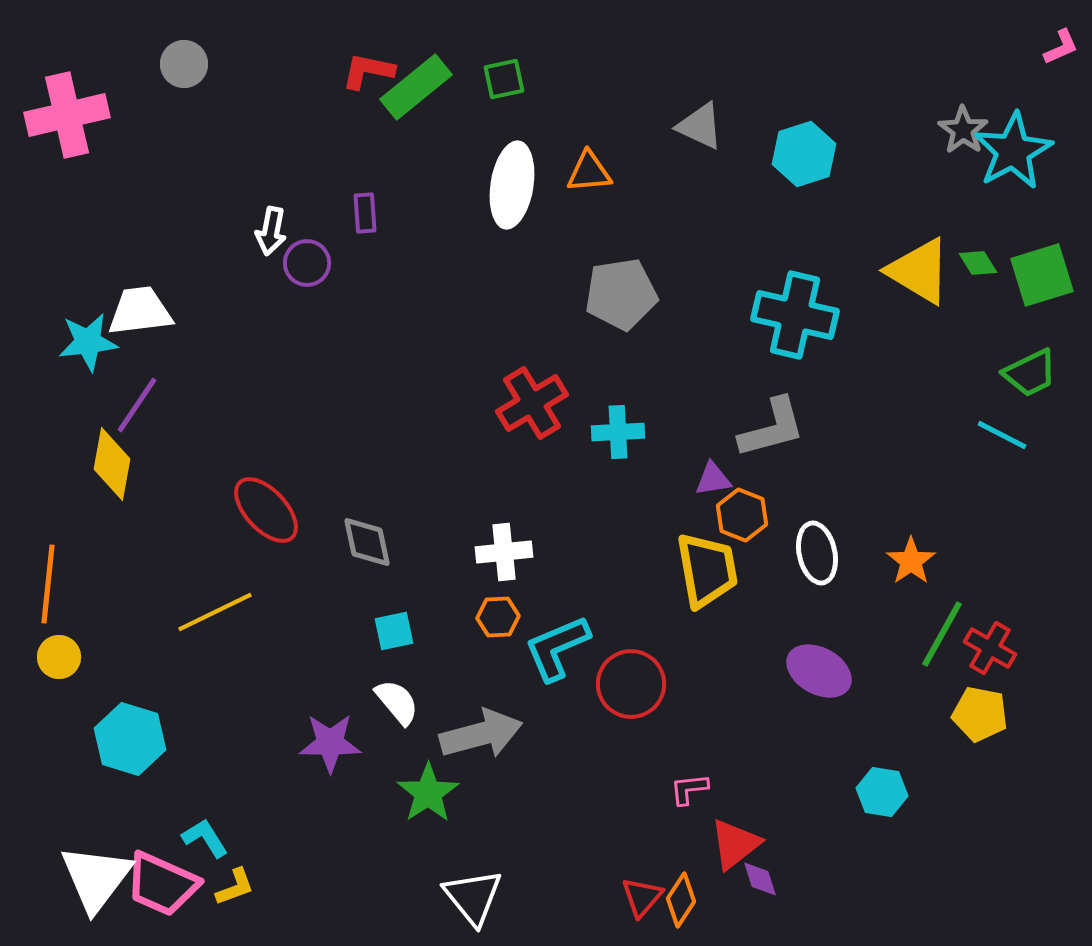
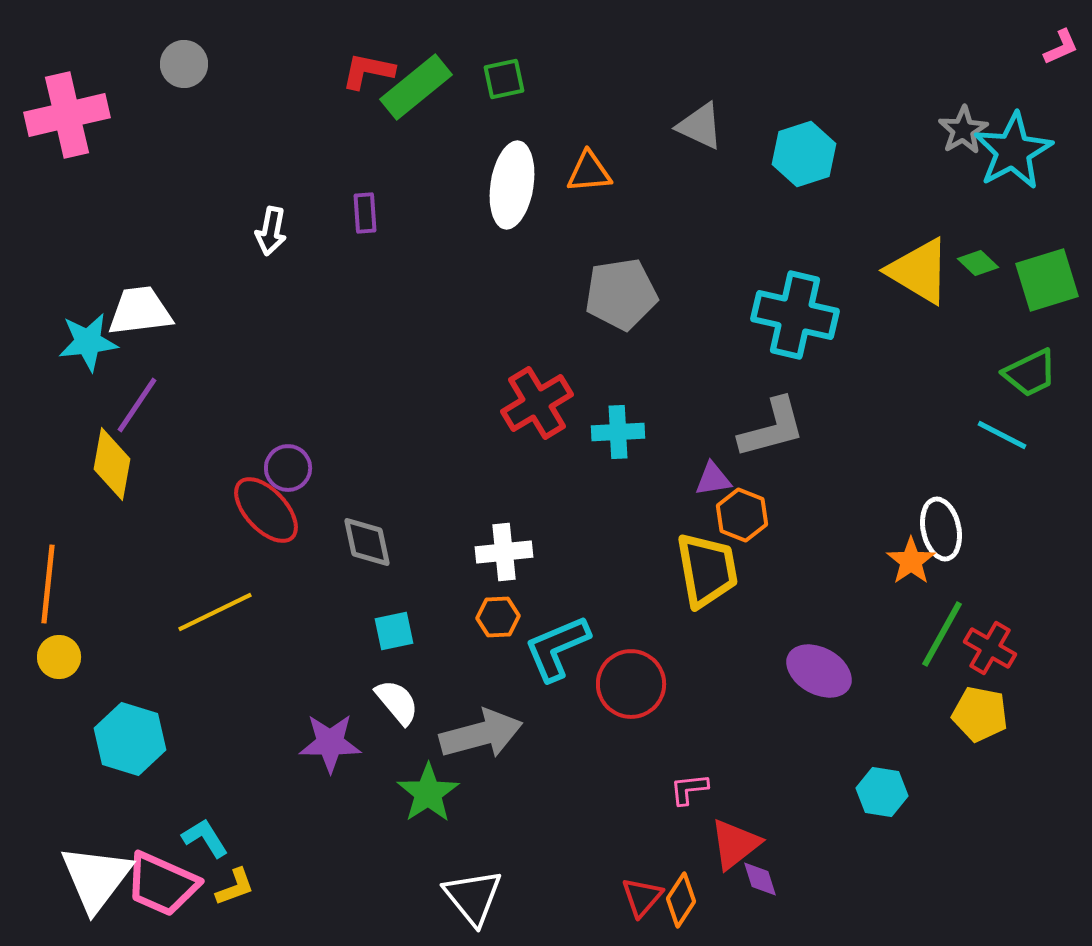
gray star at (963, 130): rotated 6 degrees clockwise
purple circle at (307, 263): moved 19 px left, 205 px down
green diamond at (978, 263): rotated 15 degrees counterclockwise
green square at (1042, 275): moved 5 px right, 5 px down
red cross at (532, 403): moved 5 px right
white ellipse at (817, 553): moved 124 px right, 24 px up
